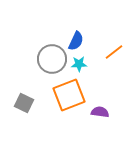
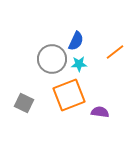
orange line: moved 1 px right
